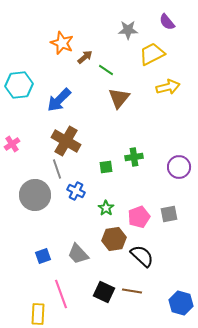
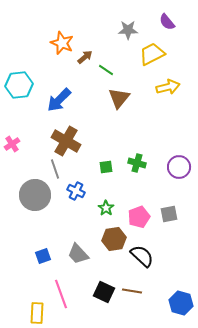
green cross: moved 3 px right, 6 px down; rotated 24 degrees clockwise
gray line: moved 2 px left
yellow rectangle: moved 1 px left, 1 px up
